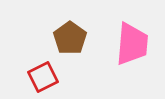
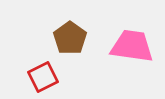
pink trapezoid: moved 2 px down; rotated 87 degrees counterclockwise
